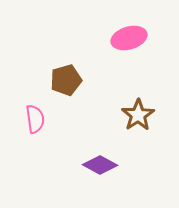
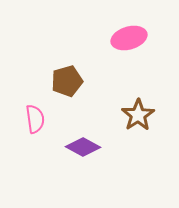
brown pentagon: moved 1 px right, 1 px down
purple diamond: moved 17 px left, 18 px up
